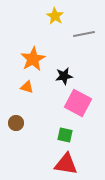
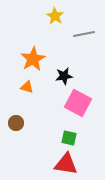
green square: moved 4 px right, 3 px down
